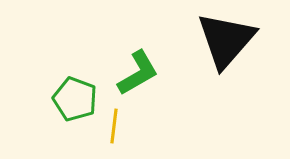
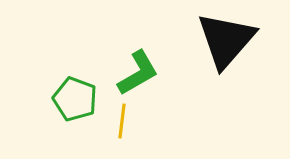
yellow line: moved 8 px right, 5 px up
